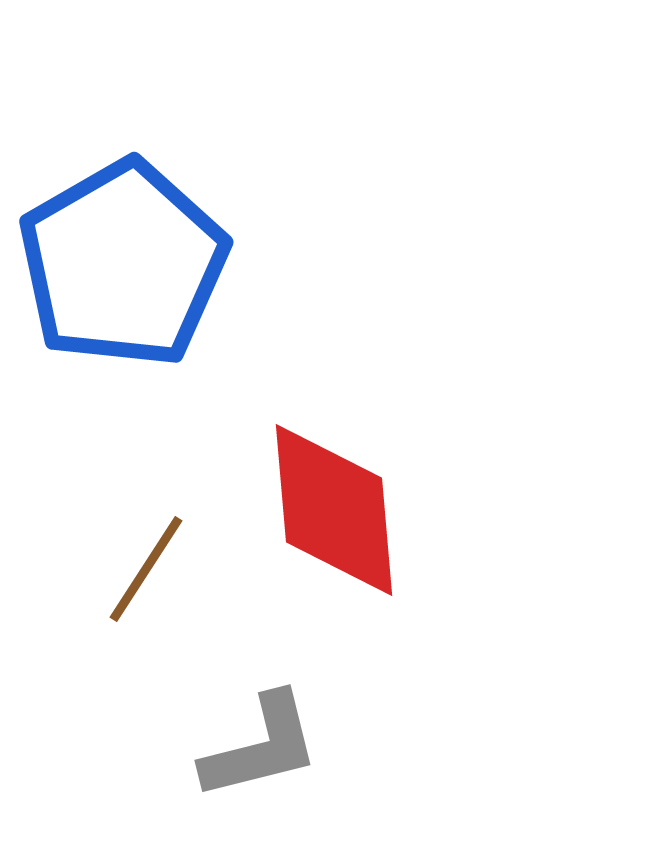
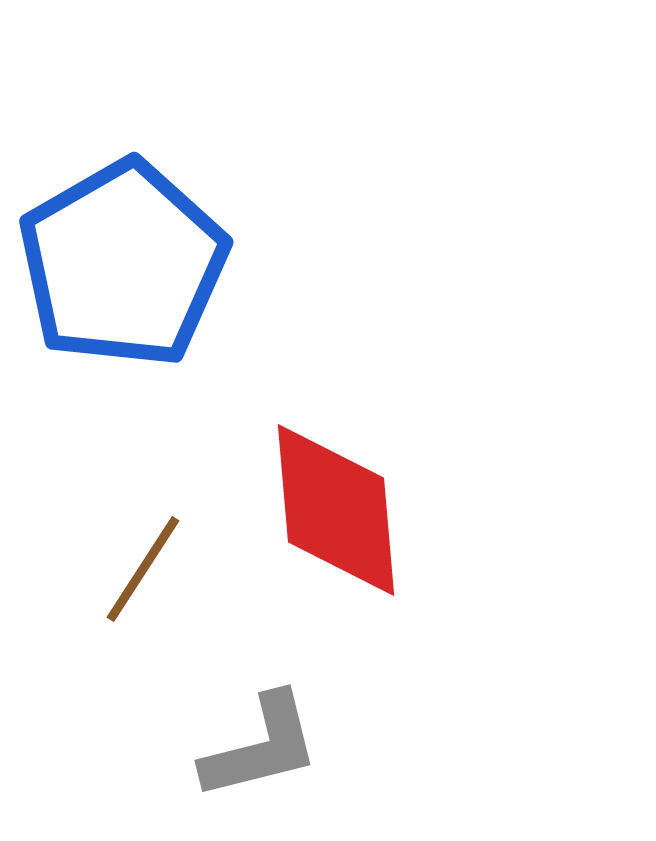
red diamond: moved 2 px right
brown line: moved 3 px left
